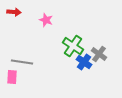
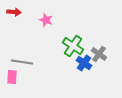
blue cross: moved 1 px down
